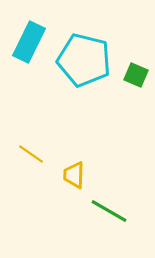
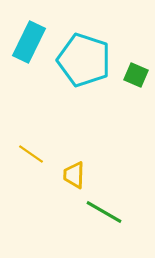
cyan pentagon: rotated 4 degrees clockwise
green line: moved 5 px left, 1 px down
